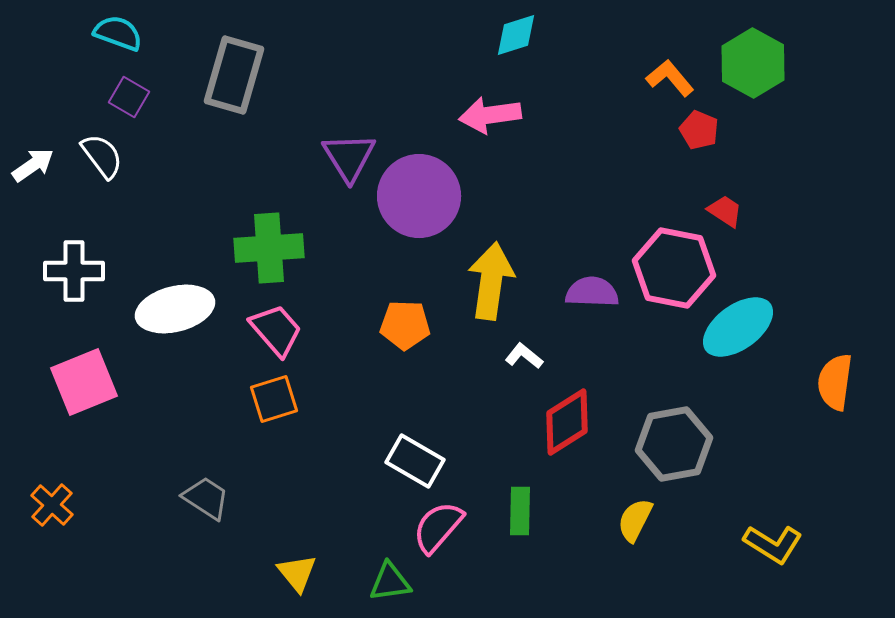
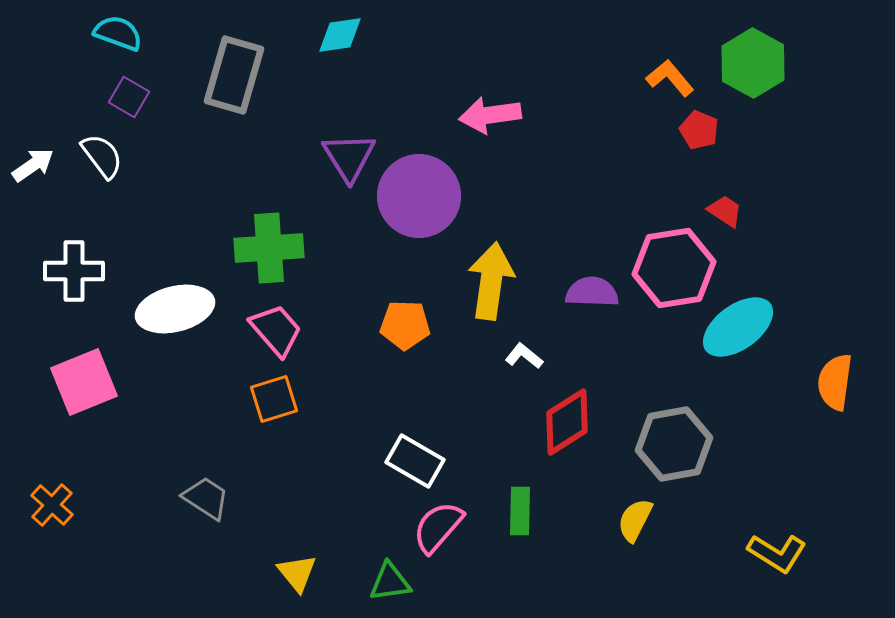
cyan diamond: moved 176 px left; rotated 9 degrees clockwise
pink hexagon: rotated 20 degrees counterclockwise
yellow L-shape: moved 4 px right, 9 px down
